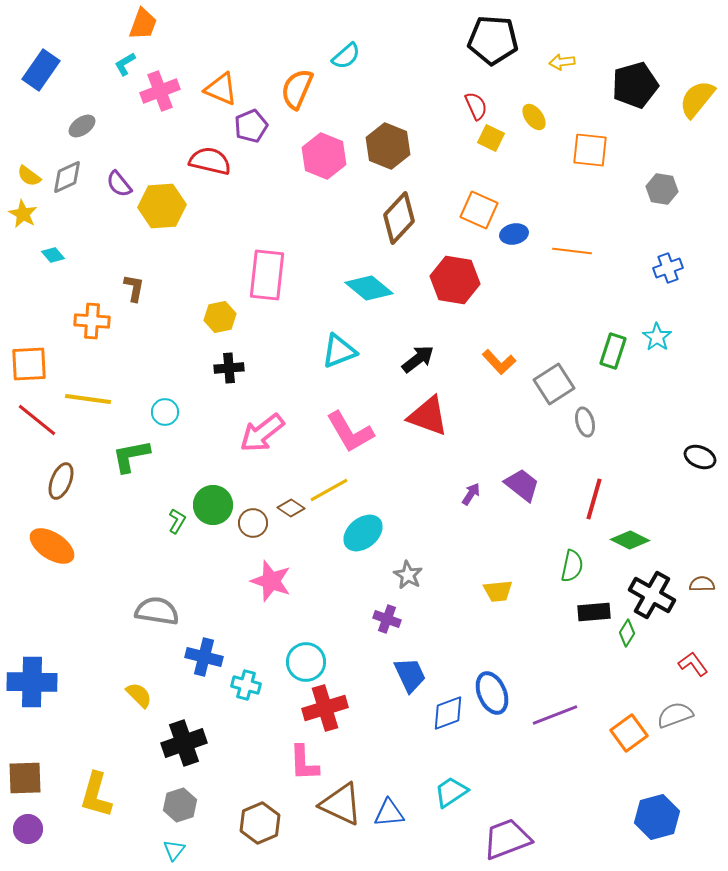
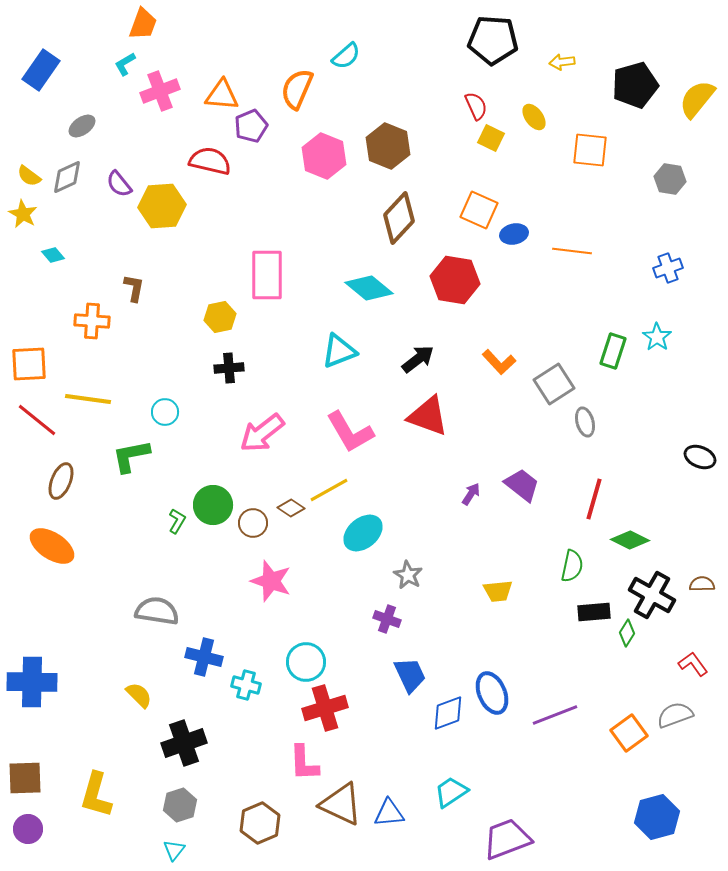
orange triangle at (221, 89): moved 1 px right, 6 px down; rotated 18 degrees counterclockwise
gray hexagon at (662, 189): moved 8 px right, 10 px up
pink rectangle at (267, 275): rotated 6 degrees counterclockwise
